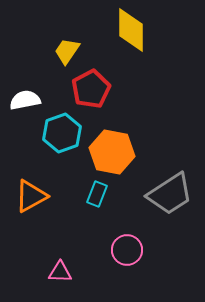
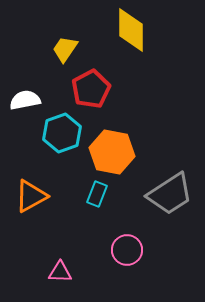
yellow trapezoid: moved 2 px left, 2 px up
